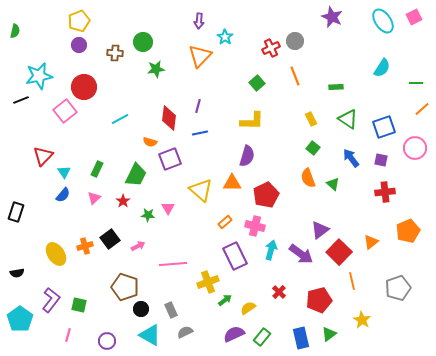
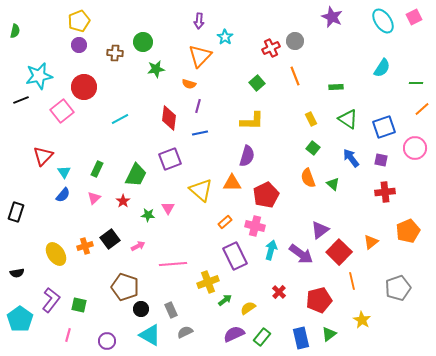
pink square at (65, 111): moved 3 px left
orange semicircle at (150, 142): moved 39 px right, 58 px up
